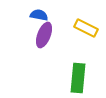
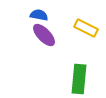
purple ellipse: rotated 65 degrees counterclockwise
green rectangle: moved 1 px right, 1 px down
